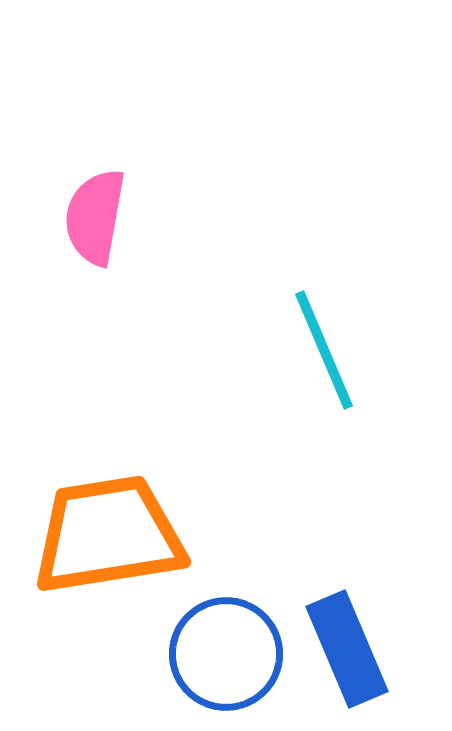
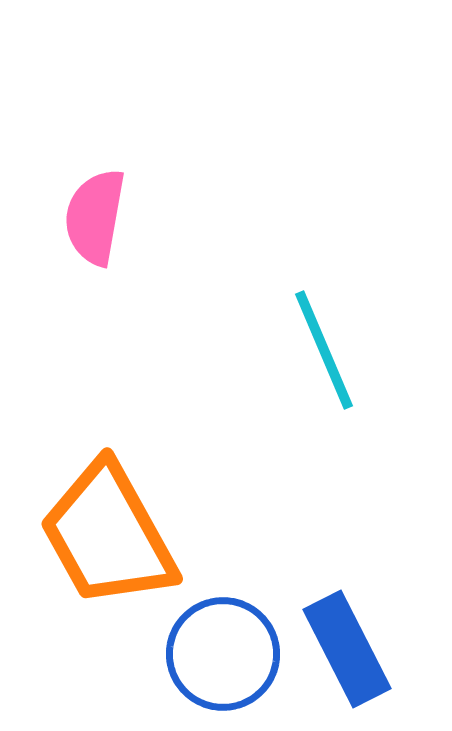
orange trapezoid: rotated 110 degrees counterclockwise
blue rectangle: rotated 4 degrees counterclockwise
blue circle: moved 3 px left
